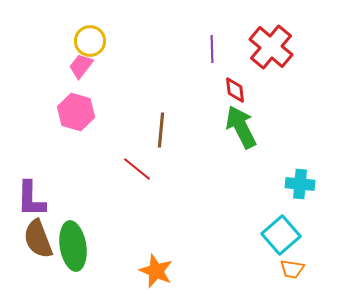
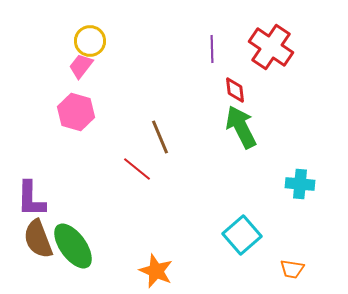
red cross: rotated 6 degrees counterclockwise
brown line: moved 1 px left, 7 px down; rotated 28 degrees counterclockwise
cyan square: moved 39 px left
green ellipse: rotated 27 degrees counterclockwise
